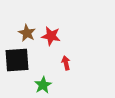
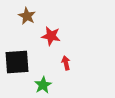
brown star: moved 17 px up
black square: moved 2 px down
